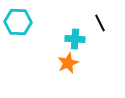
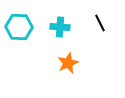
cyan hexagon: moved 1 px right, 5 px down
cyan cross: moved 15 px left, 12 px up
